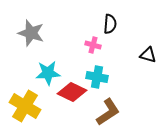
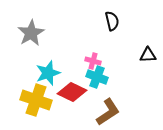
black semicircle: moved 2 px right, 3 px up; rotated 18 degrees counterclockwise
gray star: rotated 24 degrees clockwise
pink cross: moved 16 px down
black triangle: rotated 18 degrees counterclockwise
cyan star: rotated 15 degrees counterclockwise
cyan cross: rotated 10 degrees clockwise
yellow cross: moved 11 px right, 6 px up; rotated 12 degrees counterclockwise
